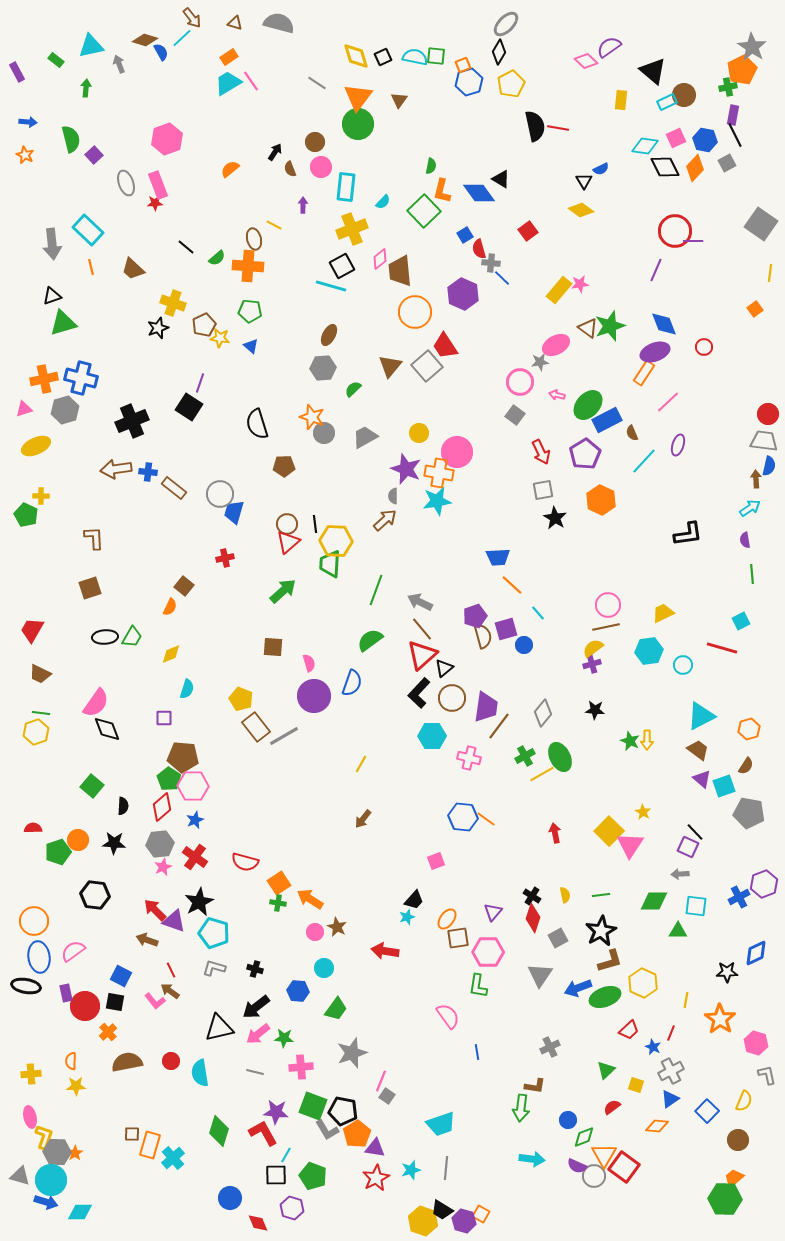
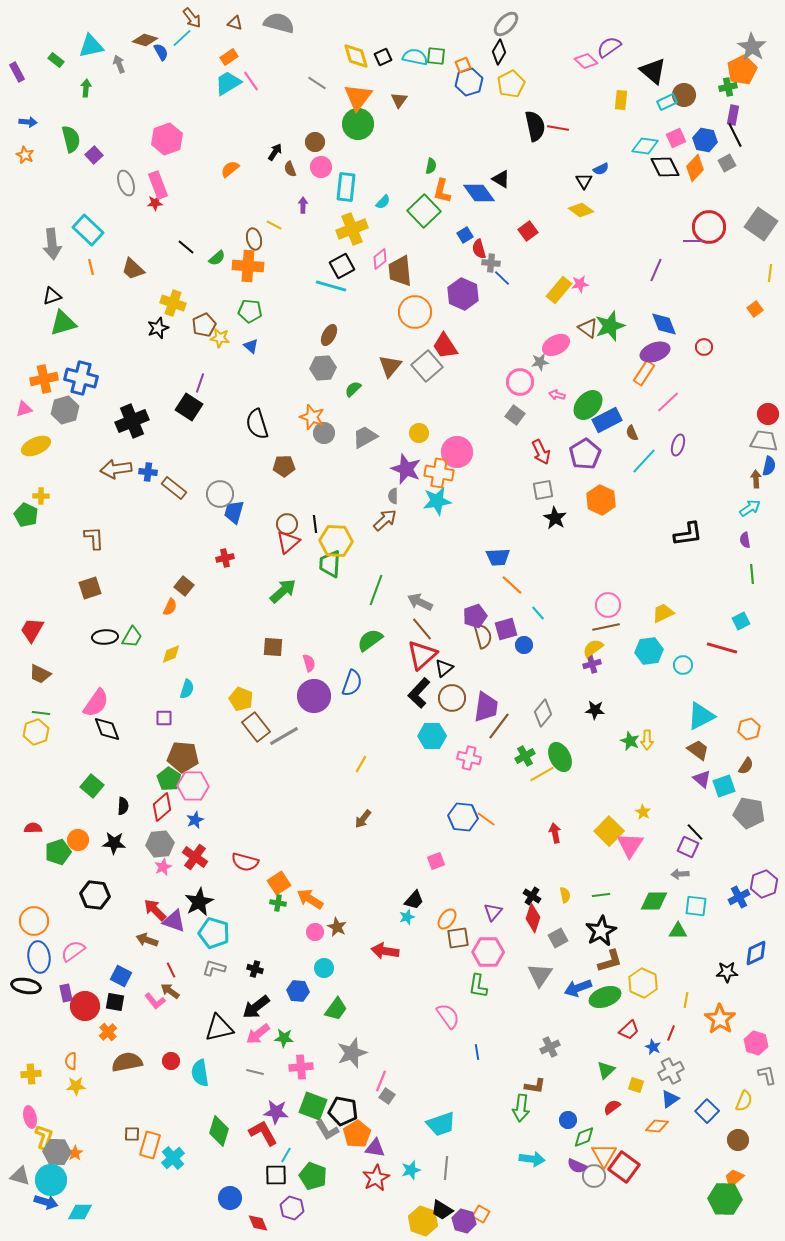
red circle at (675, 231): moved 34 px right, 4 px up
